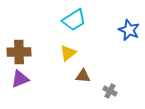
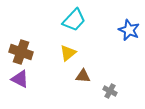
cyan trapezoid: rotated 15 degrees counterclockwise
brown cross: moved 2 px right; rotated 20 degrees clockwise
purple triangle: rotated 48 degrees clockwise
